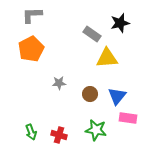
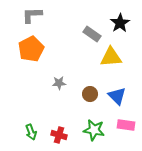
black star: rotated 18 degrees counterclockwise
yellow triangle: moved 4 px right, 1 px up
blue triangle: rotated 24 degrees counterclockwise
pink rectangle: moved 2 px left, 7 px down
green star: moved 2 px left
